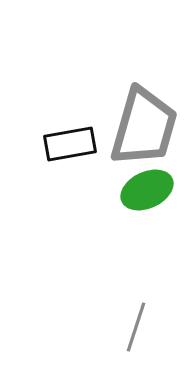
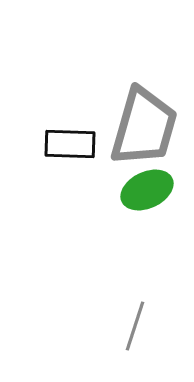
black rectangle: rotated 12 degrees clockwise
gray line: moved 1 px left, 1 px up
